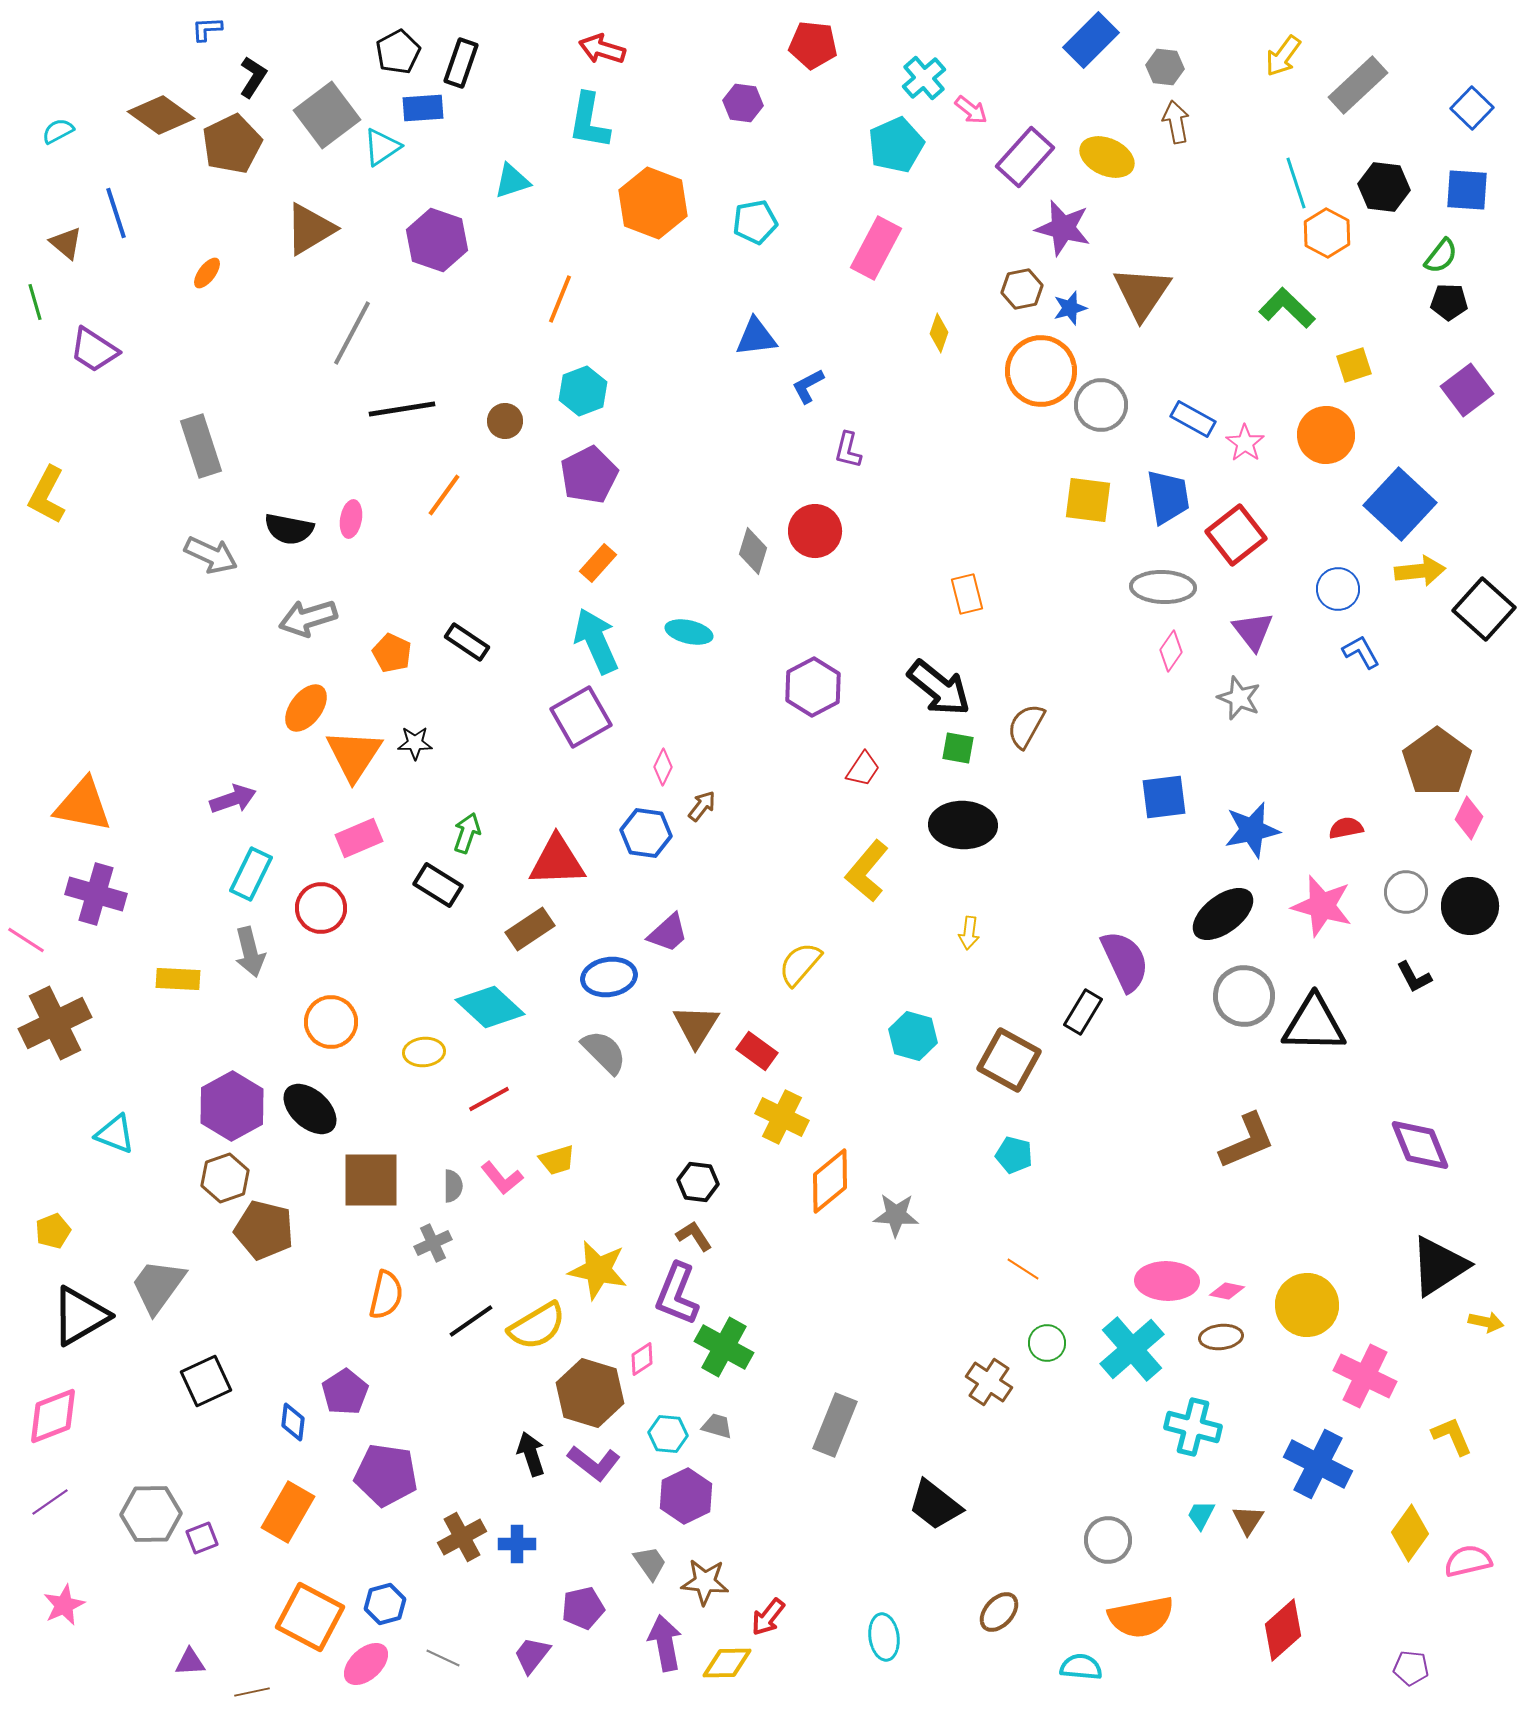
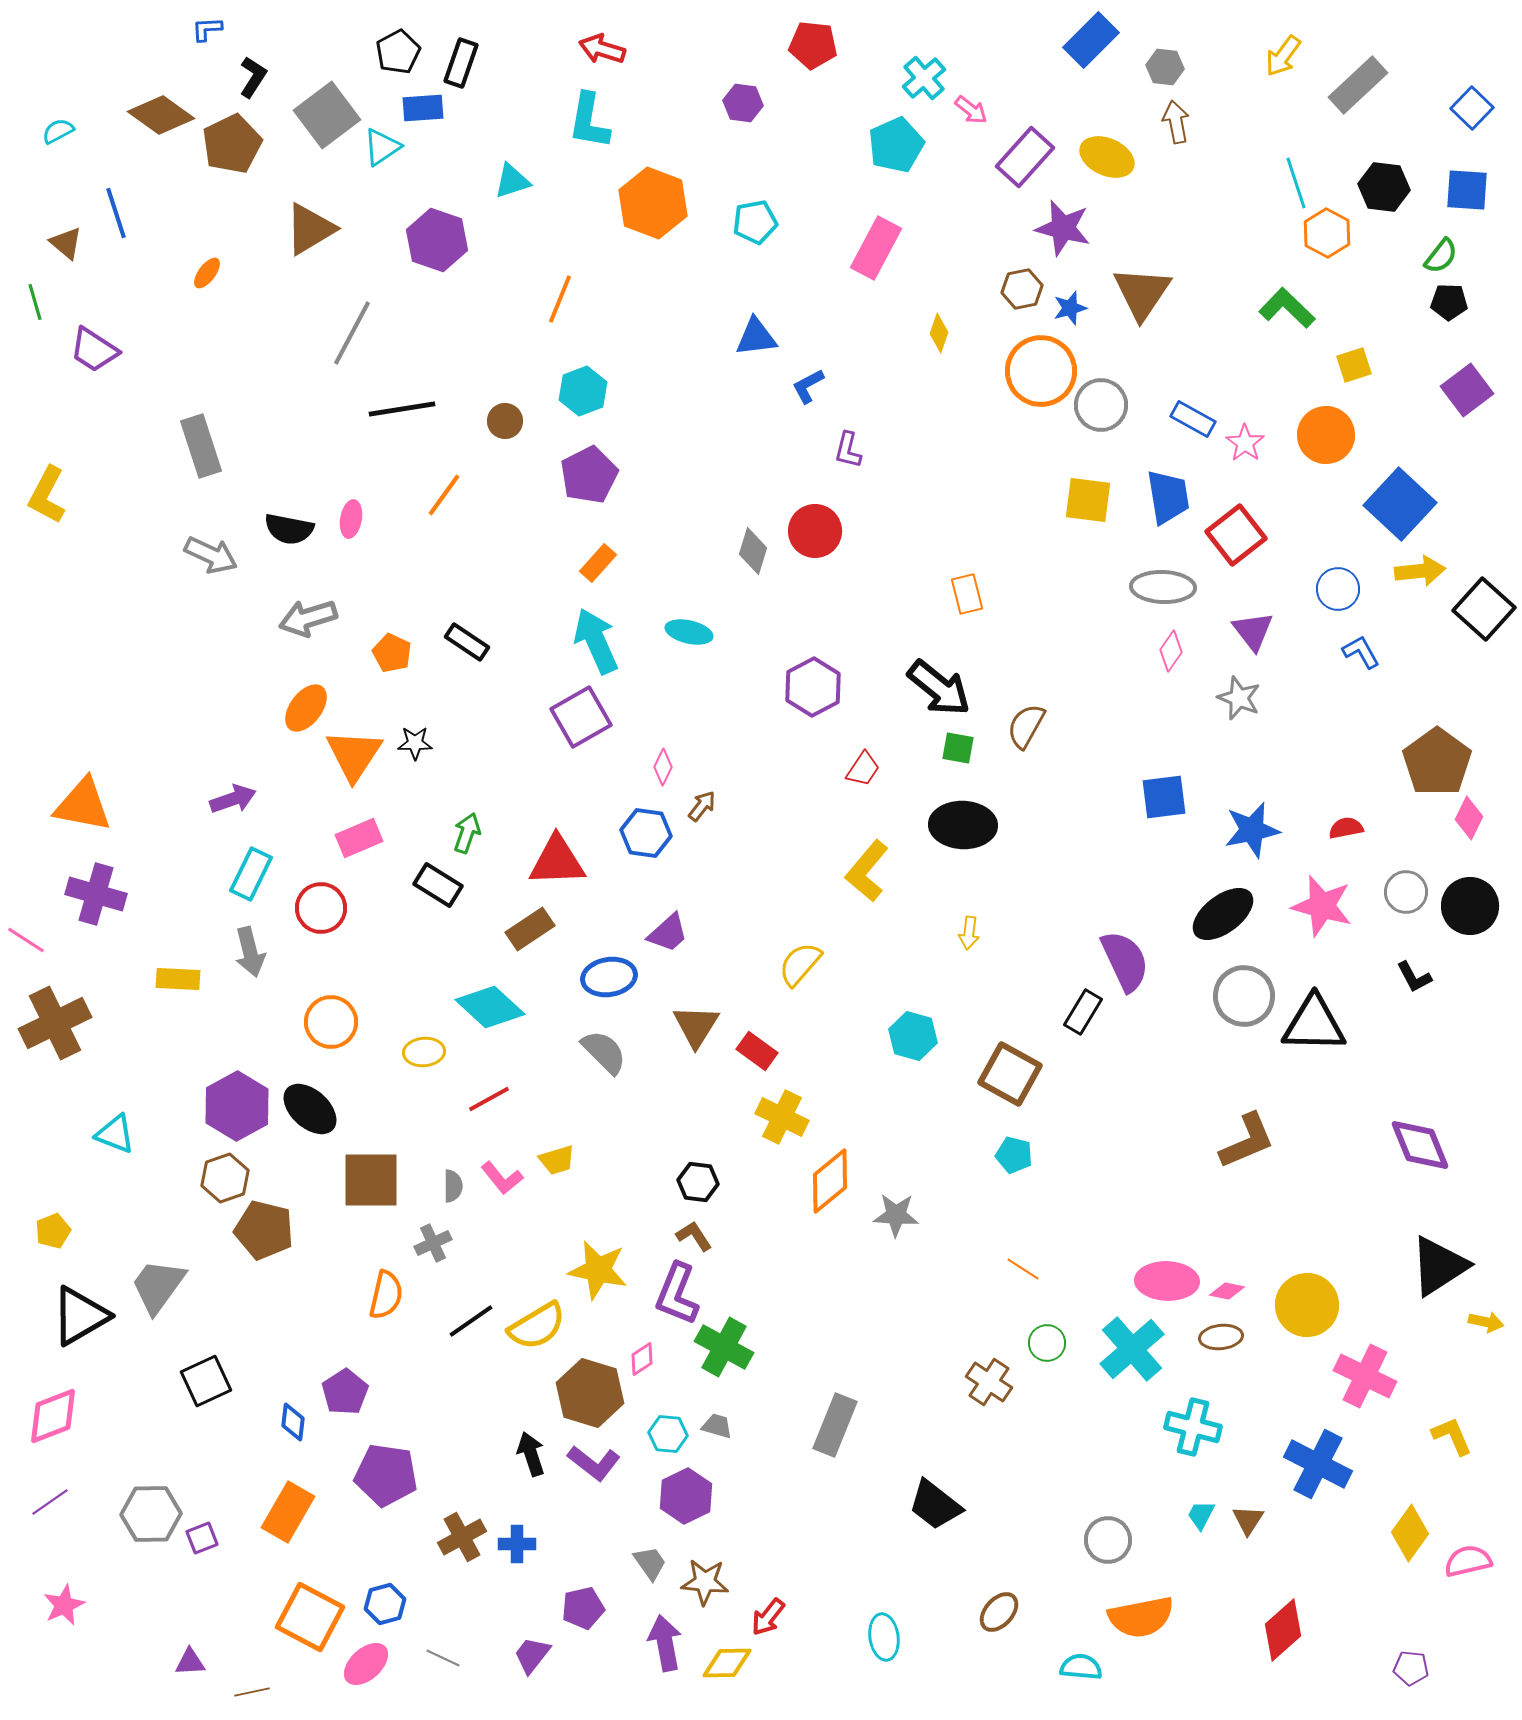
brown square at (1009, 1060): moved 1 px right, 14 px down
purple hexagon at (232, 1106): moved 5 px right
